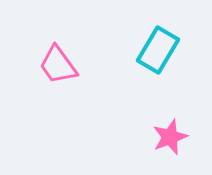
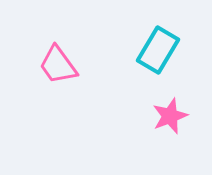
pink star: moved 21 px up
